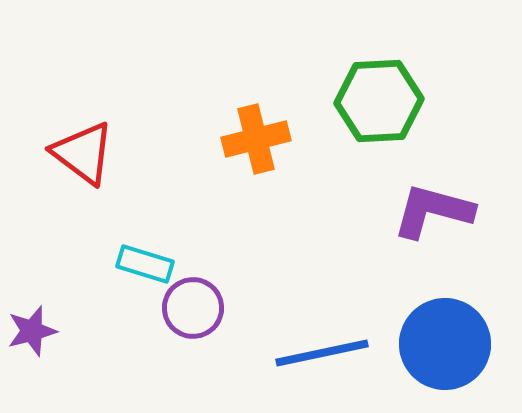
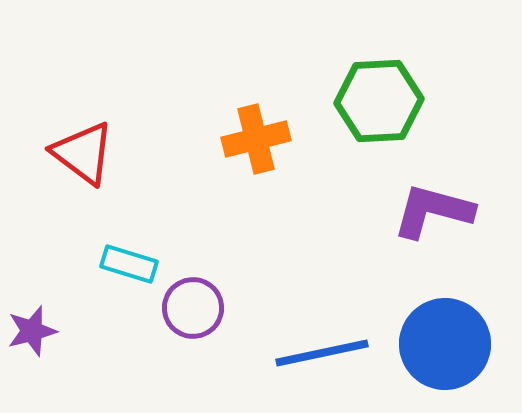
cyan rectangle: moved 16 px left
